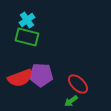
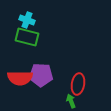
cyan cross: rotated 35 degrees counterclockwise
red semicircle: rotated 20 degrees clockwise
red ellipse: rotated 55 degrees clockwise
green arrow: rotated 104 degrees clockwise
